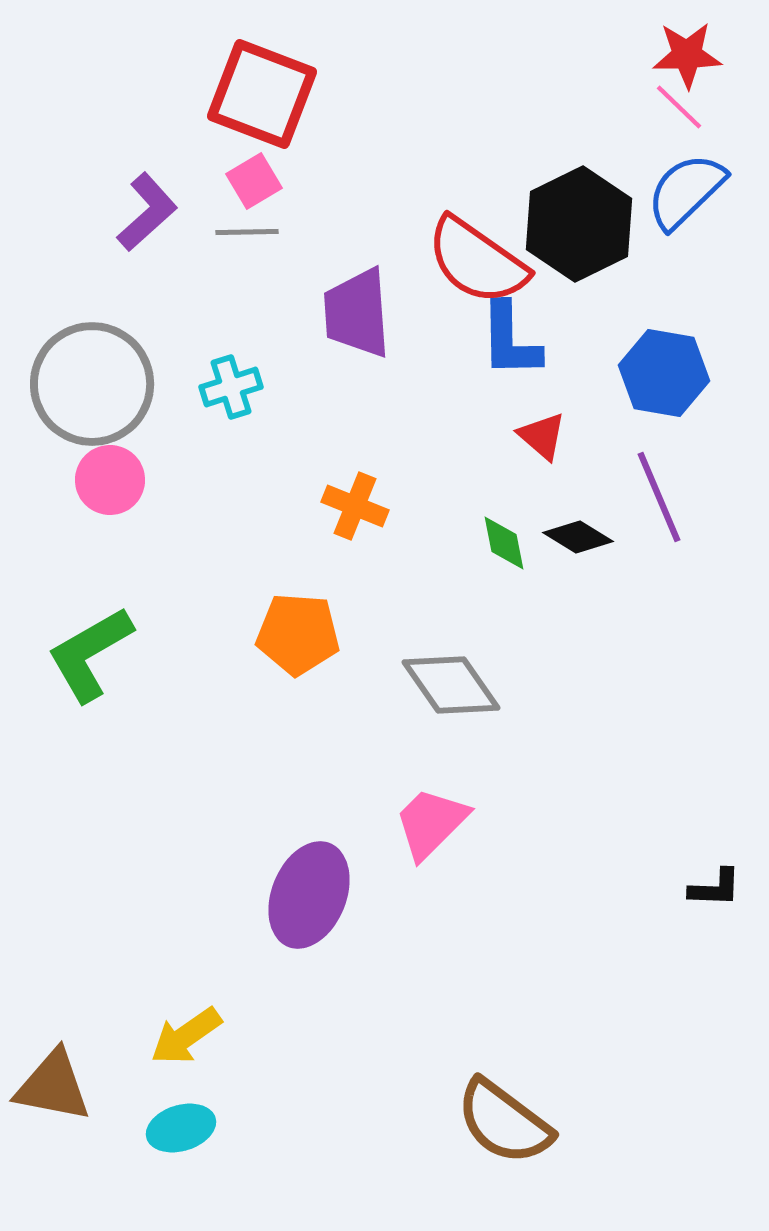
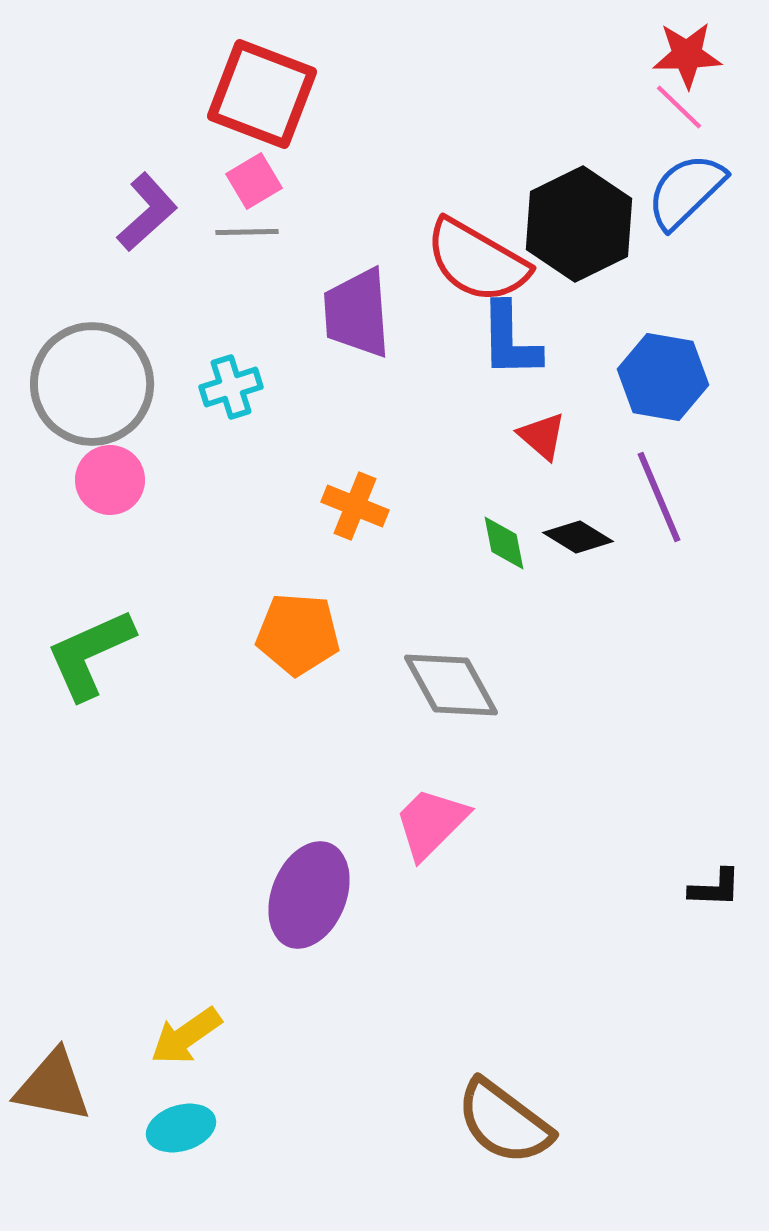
red semicircle: rotated 5 degrees counterclockwise
blue hexagon: moved 1 px left, 4 px down
green L-shape: rotated 6 degrees clockwise
gray diamond: rotated 6 degrees clockwise
